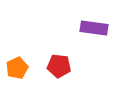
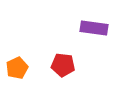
red pentagon: moved 4 px right, 1 px up
